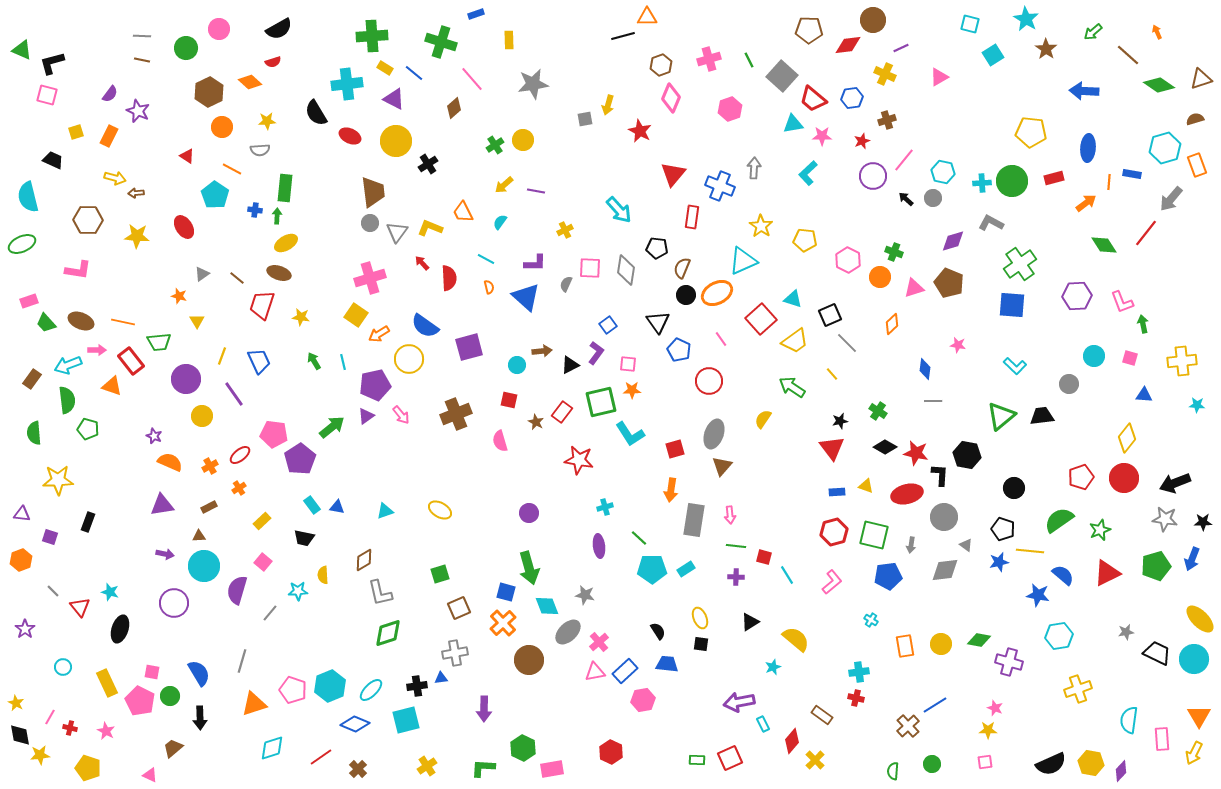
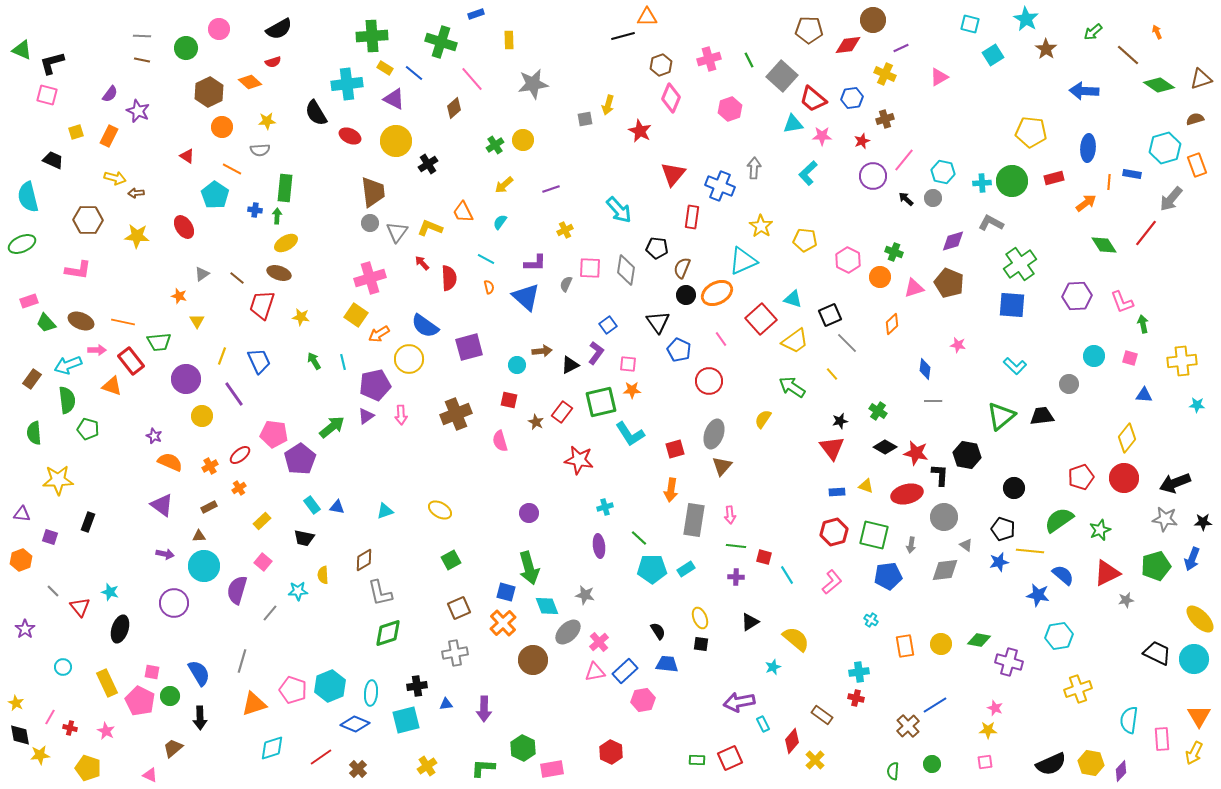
brown cross at (887, 120): moved 2 px left, 1 px up
purple line at (536, 191): moved 15 px right, 2 px up; rotated 30 degrees counterclockwise
pink arrow at (401, 415): rotated 36 degrees clockwise
purple triangle at (162, 505): rotated 45 degrees clockwise
green square at (440, 574): moved 11 px right, 14 px up; rotated 12 degrees counterclockwise
gray star at (1126, 632): moved 32 px up
brown circle at (529, 660): moved 4 px right
blue triangle at (441, 678): moved 5 px right, 26 px down
cyan ellipse at (371, 690): moved 3 px down; rotated 40 degrees counterclockwise
